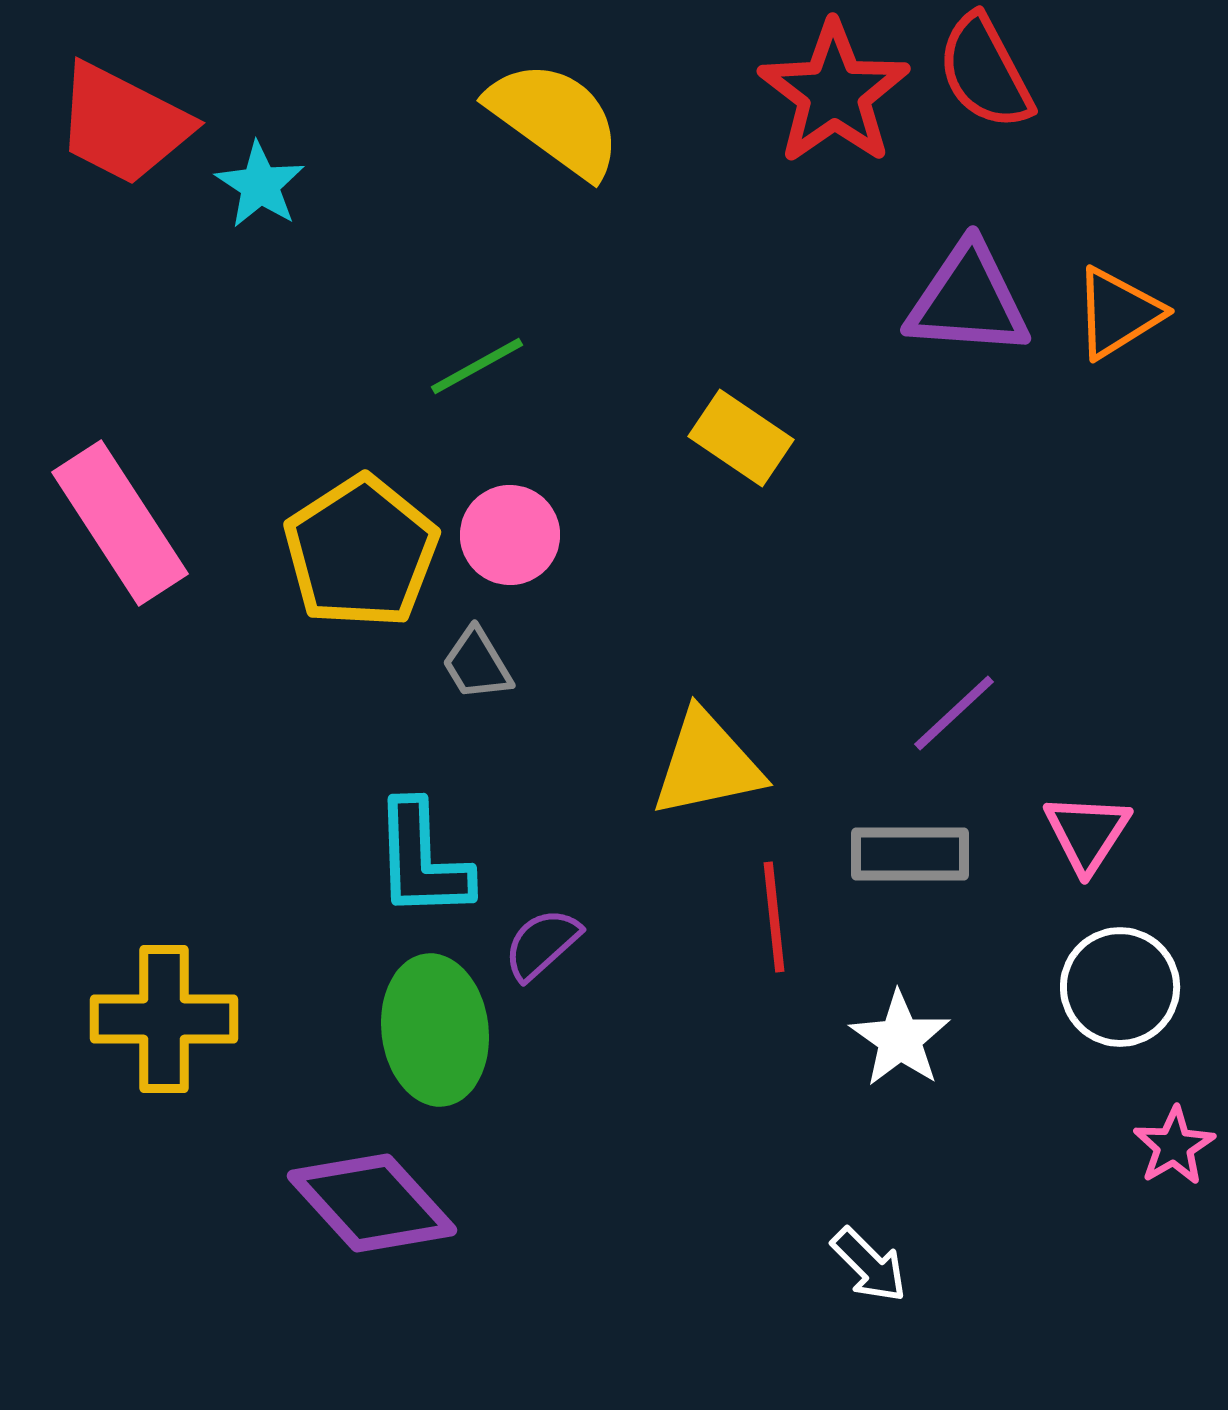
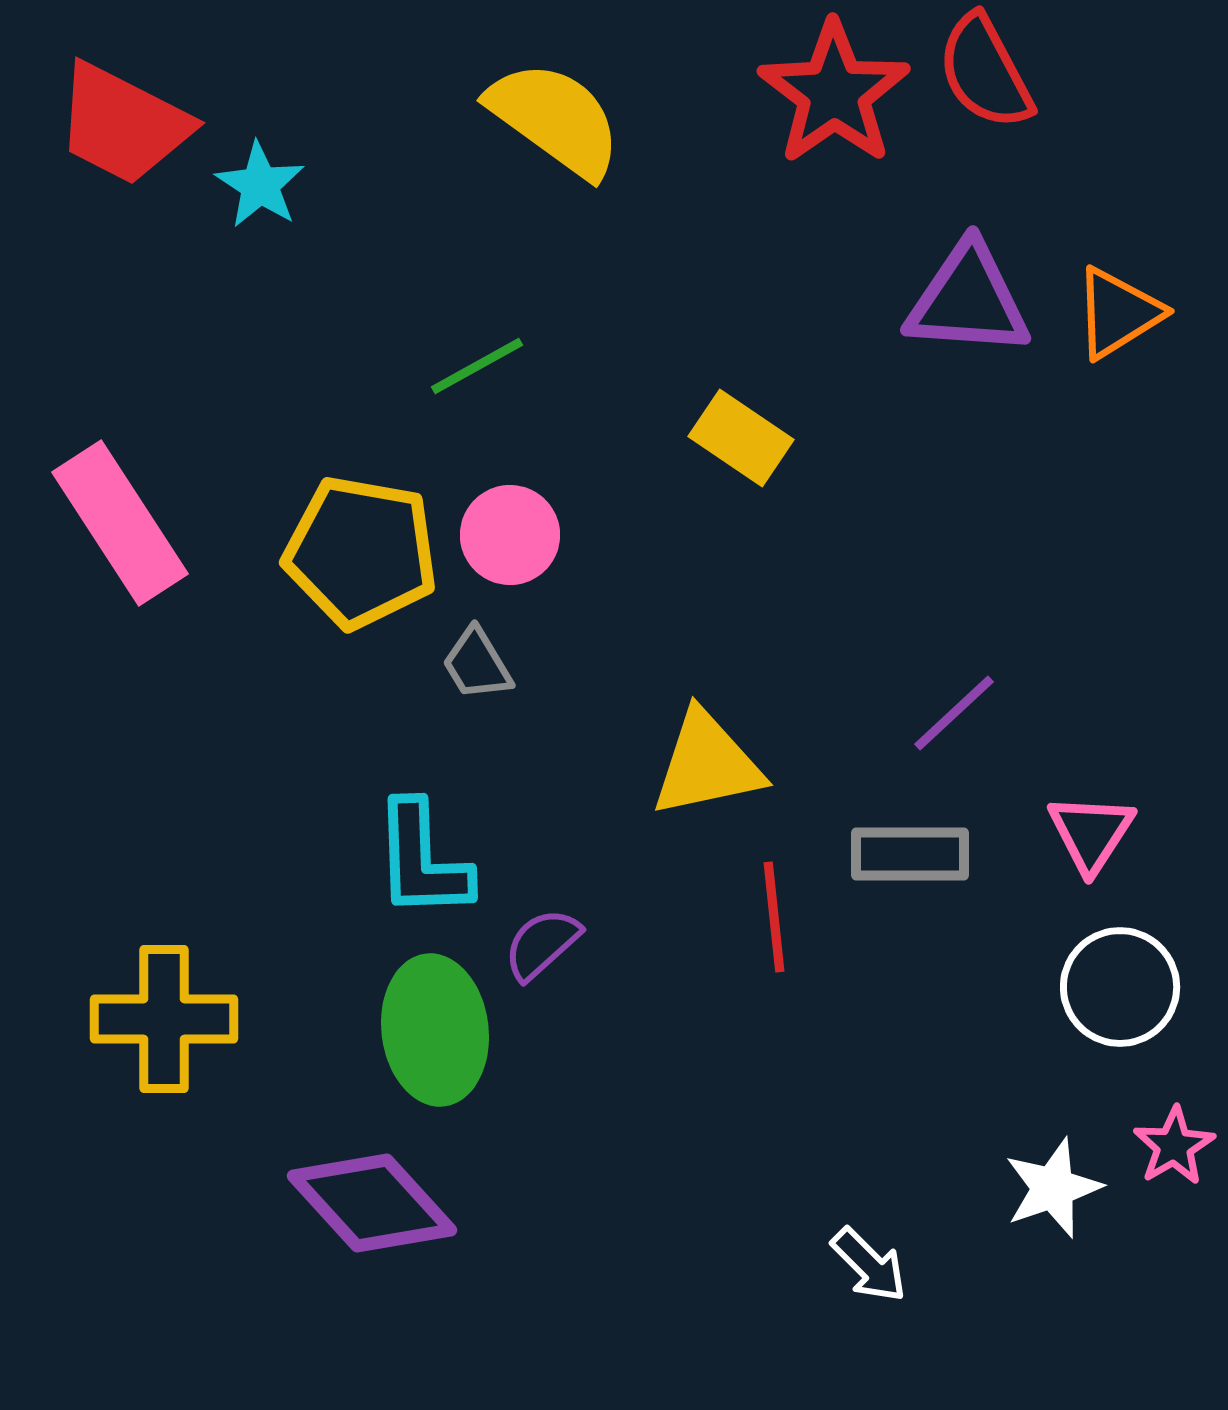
yellow pentagon: rotated 29 degrees counterclockwise
pink triangle: moved 4 px right
white star: moved 153 px right, 149 px down; rotated 18 degrees clockwise
